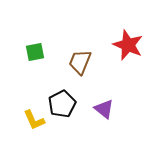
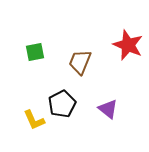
purple triangle: moved 4 px right
